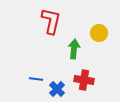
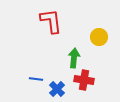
red L-shape: rotated 20 degrees counterclockwise
yellow circle: moved 4 px down
green arrow: moved 9 px down
